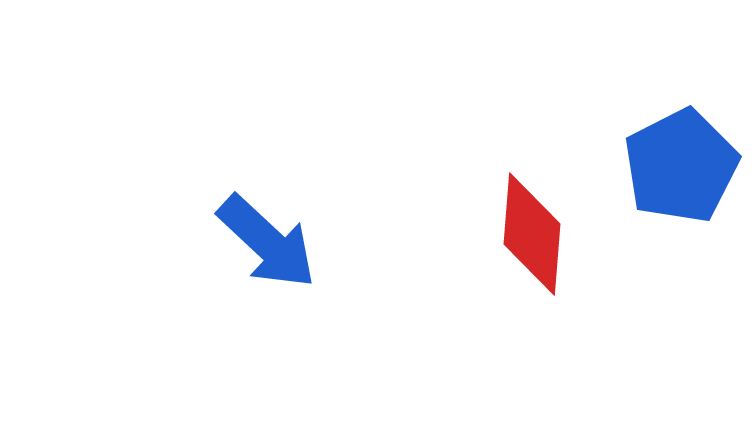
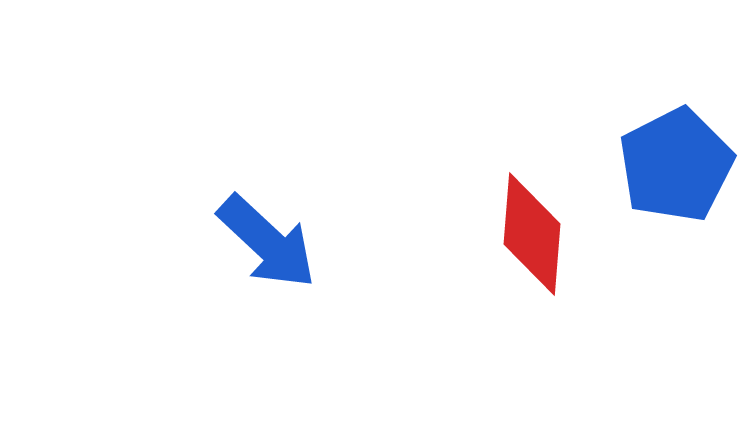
blue pentagon: moved 5 px left, 1 px up
